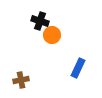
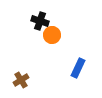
brown cross: rotated 21 degrees counterclockwise
